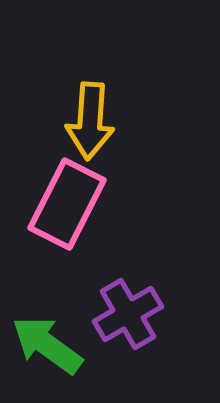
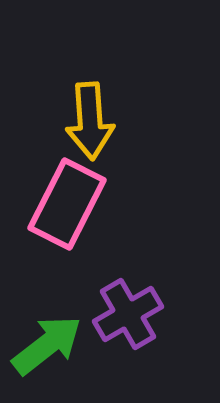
yellow arrow: rotated 8 degrees counterclockwise
green arrow: rotated 106 degrees clockwise
